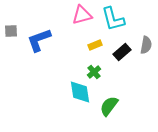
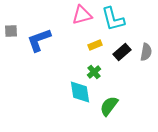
gray semicircle: moved 7 px down
